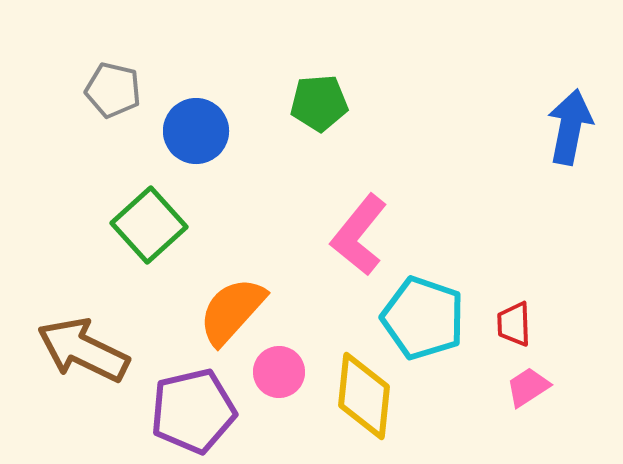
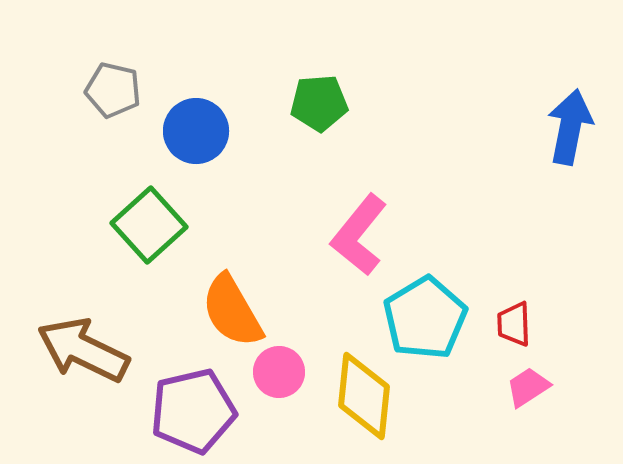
orange semicircle: rotated 72 degrees counterclockwise
cyan pentagon: moved 2 px right; rotated 22 degrees clockwise
